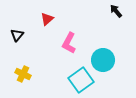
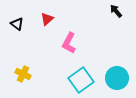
black triangle: moved 11 px up; rotated 32 degrees counterclockwise
cyan circle: moved 14 px right, 18 px down
